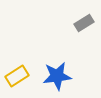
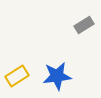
gray rectangle: moved 2 px down
